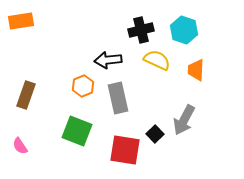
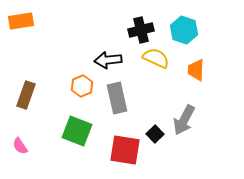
yellow semicircle: moved 1 px left, 2 px up
orange hexagon: moved 1 px left
gray rectangle: moved 1 px left
